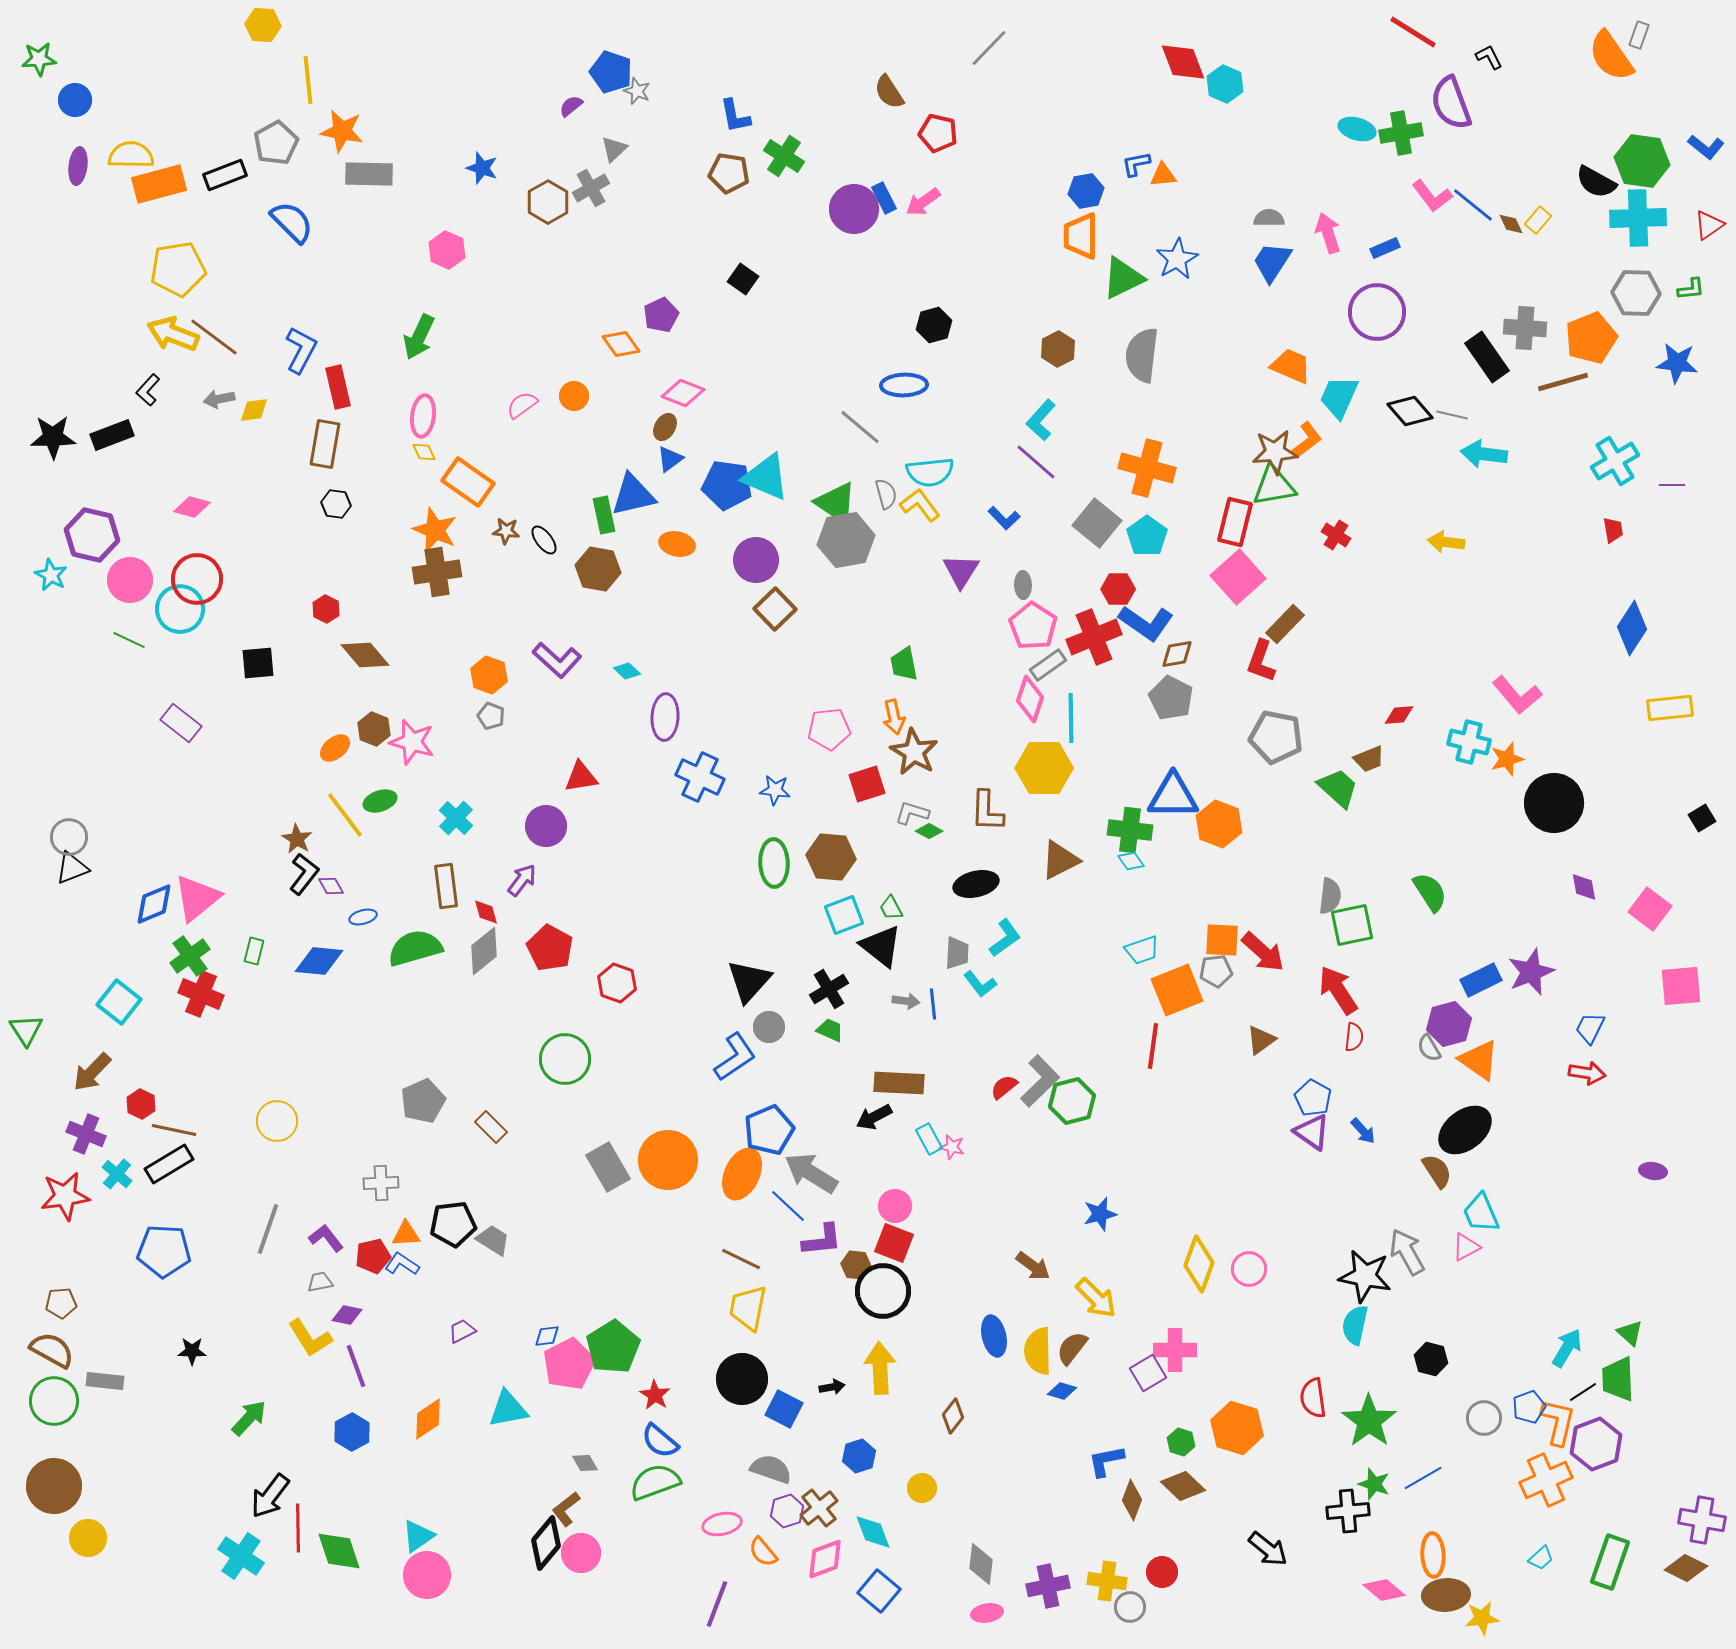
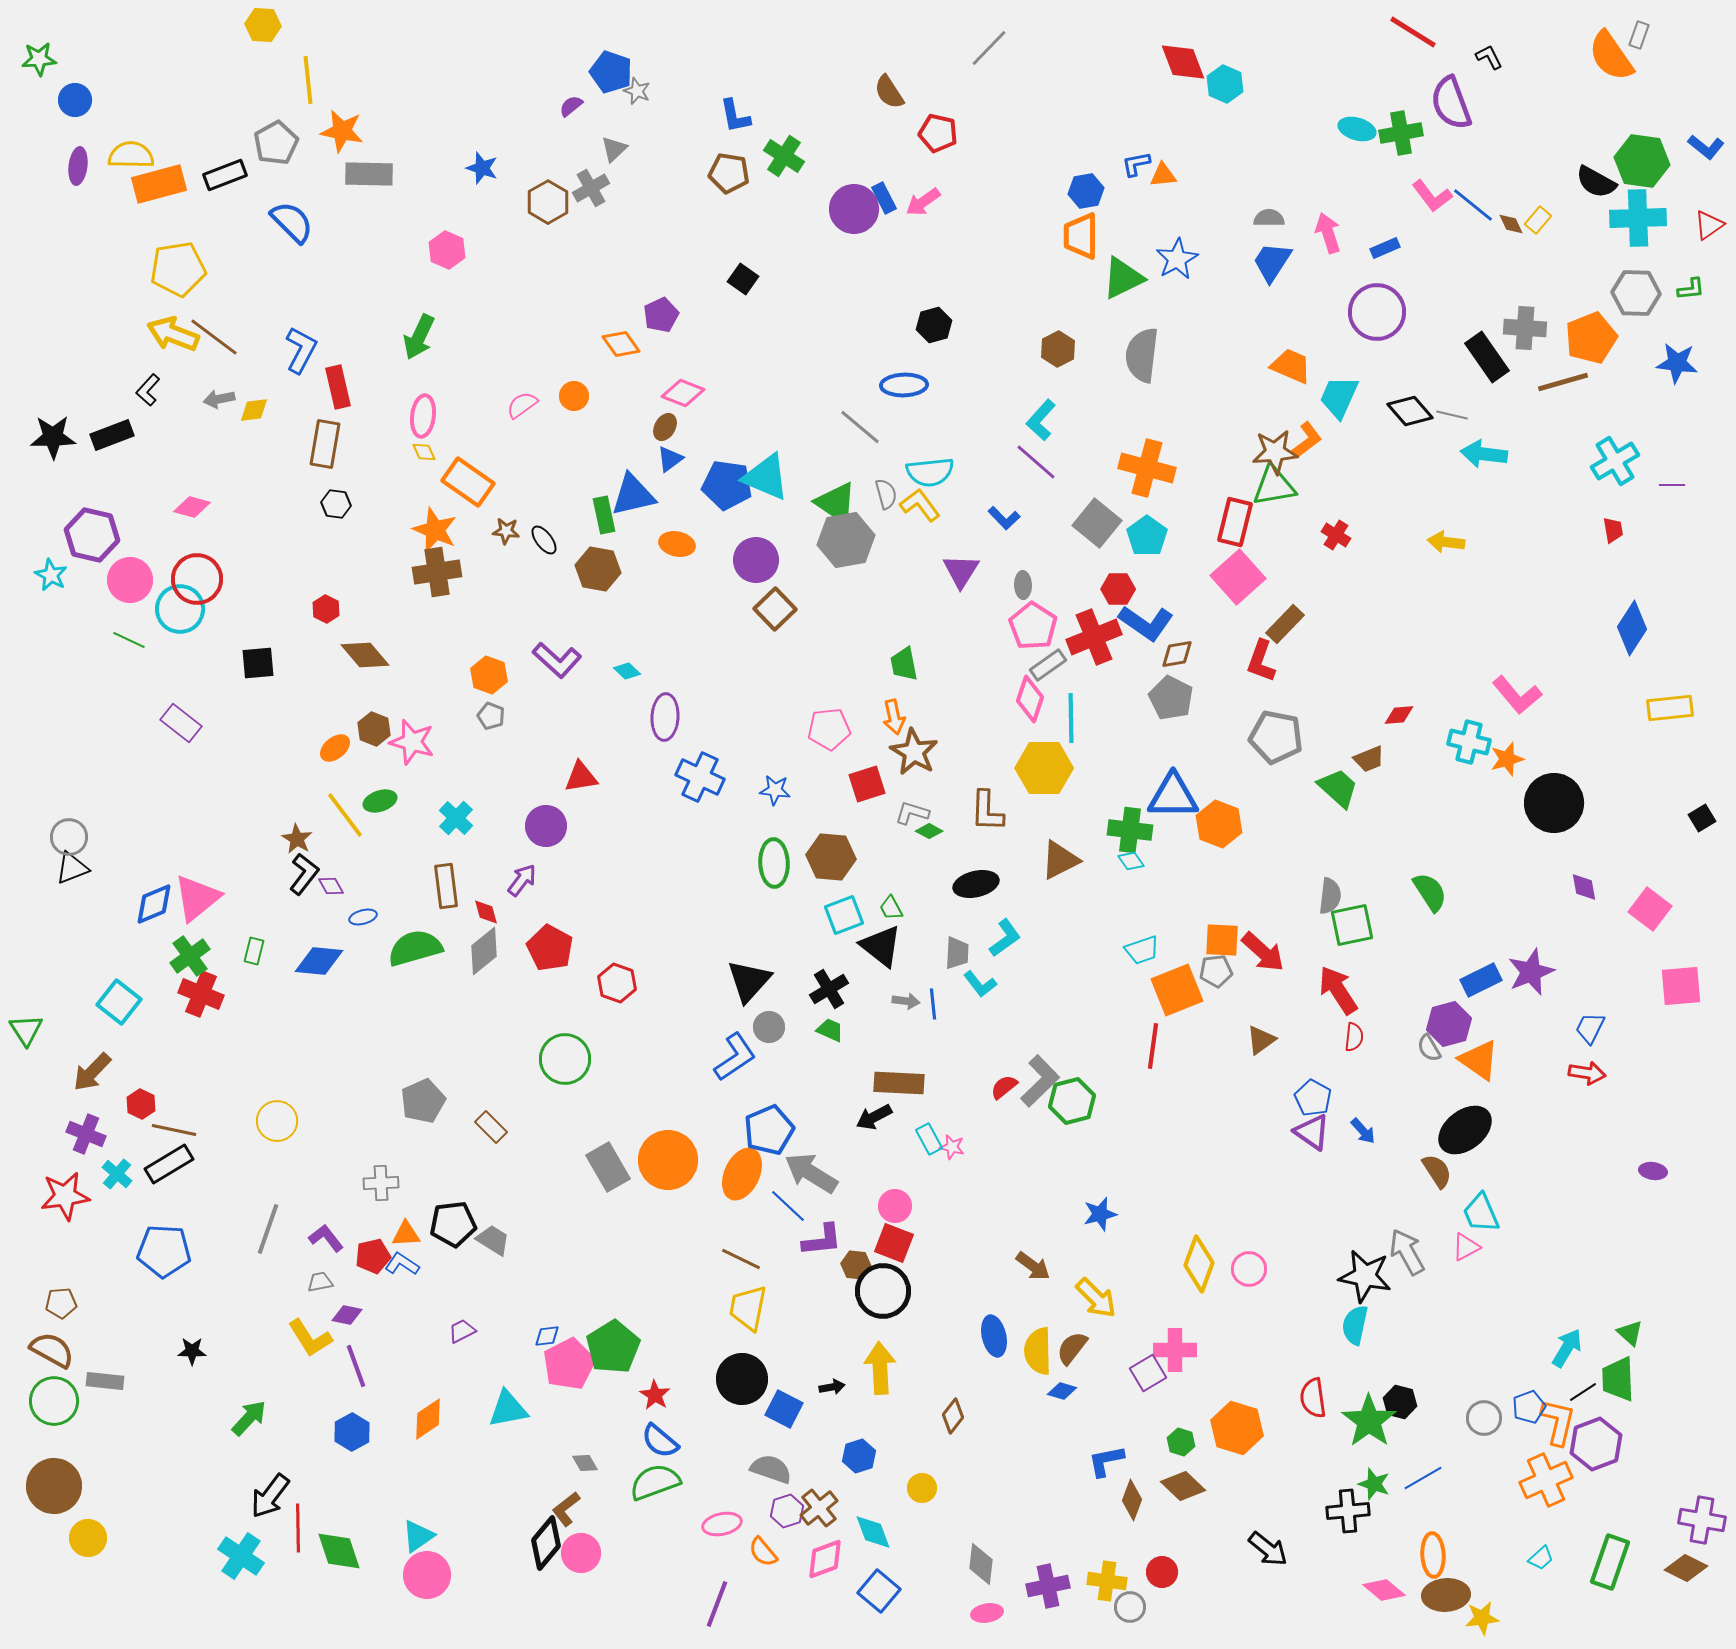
black hexagon at (1431, 1359): moved 31 px left, 43 px down
